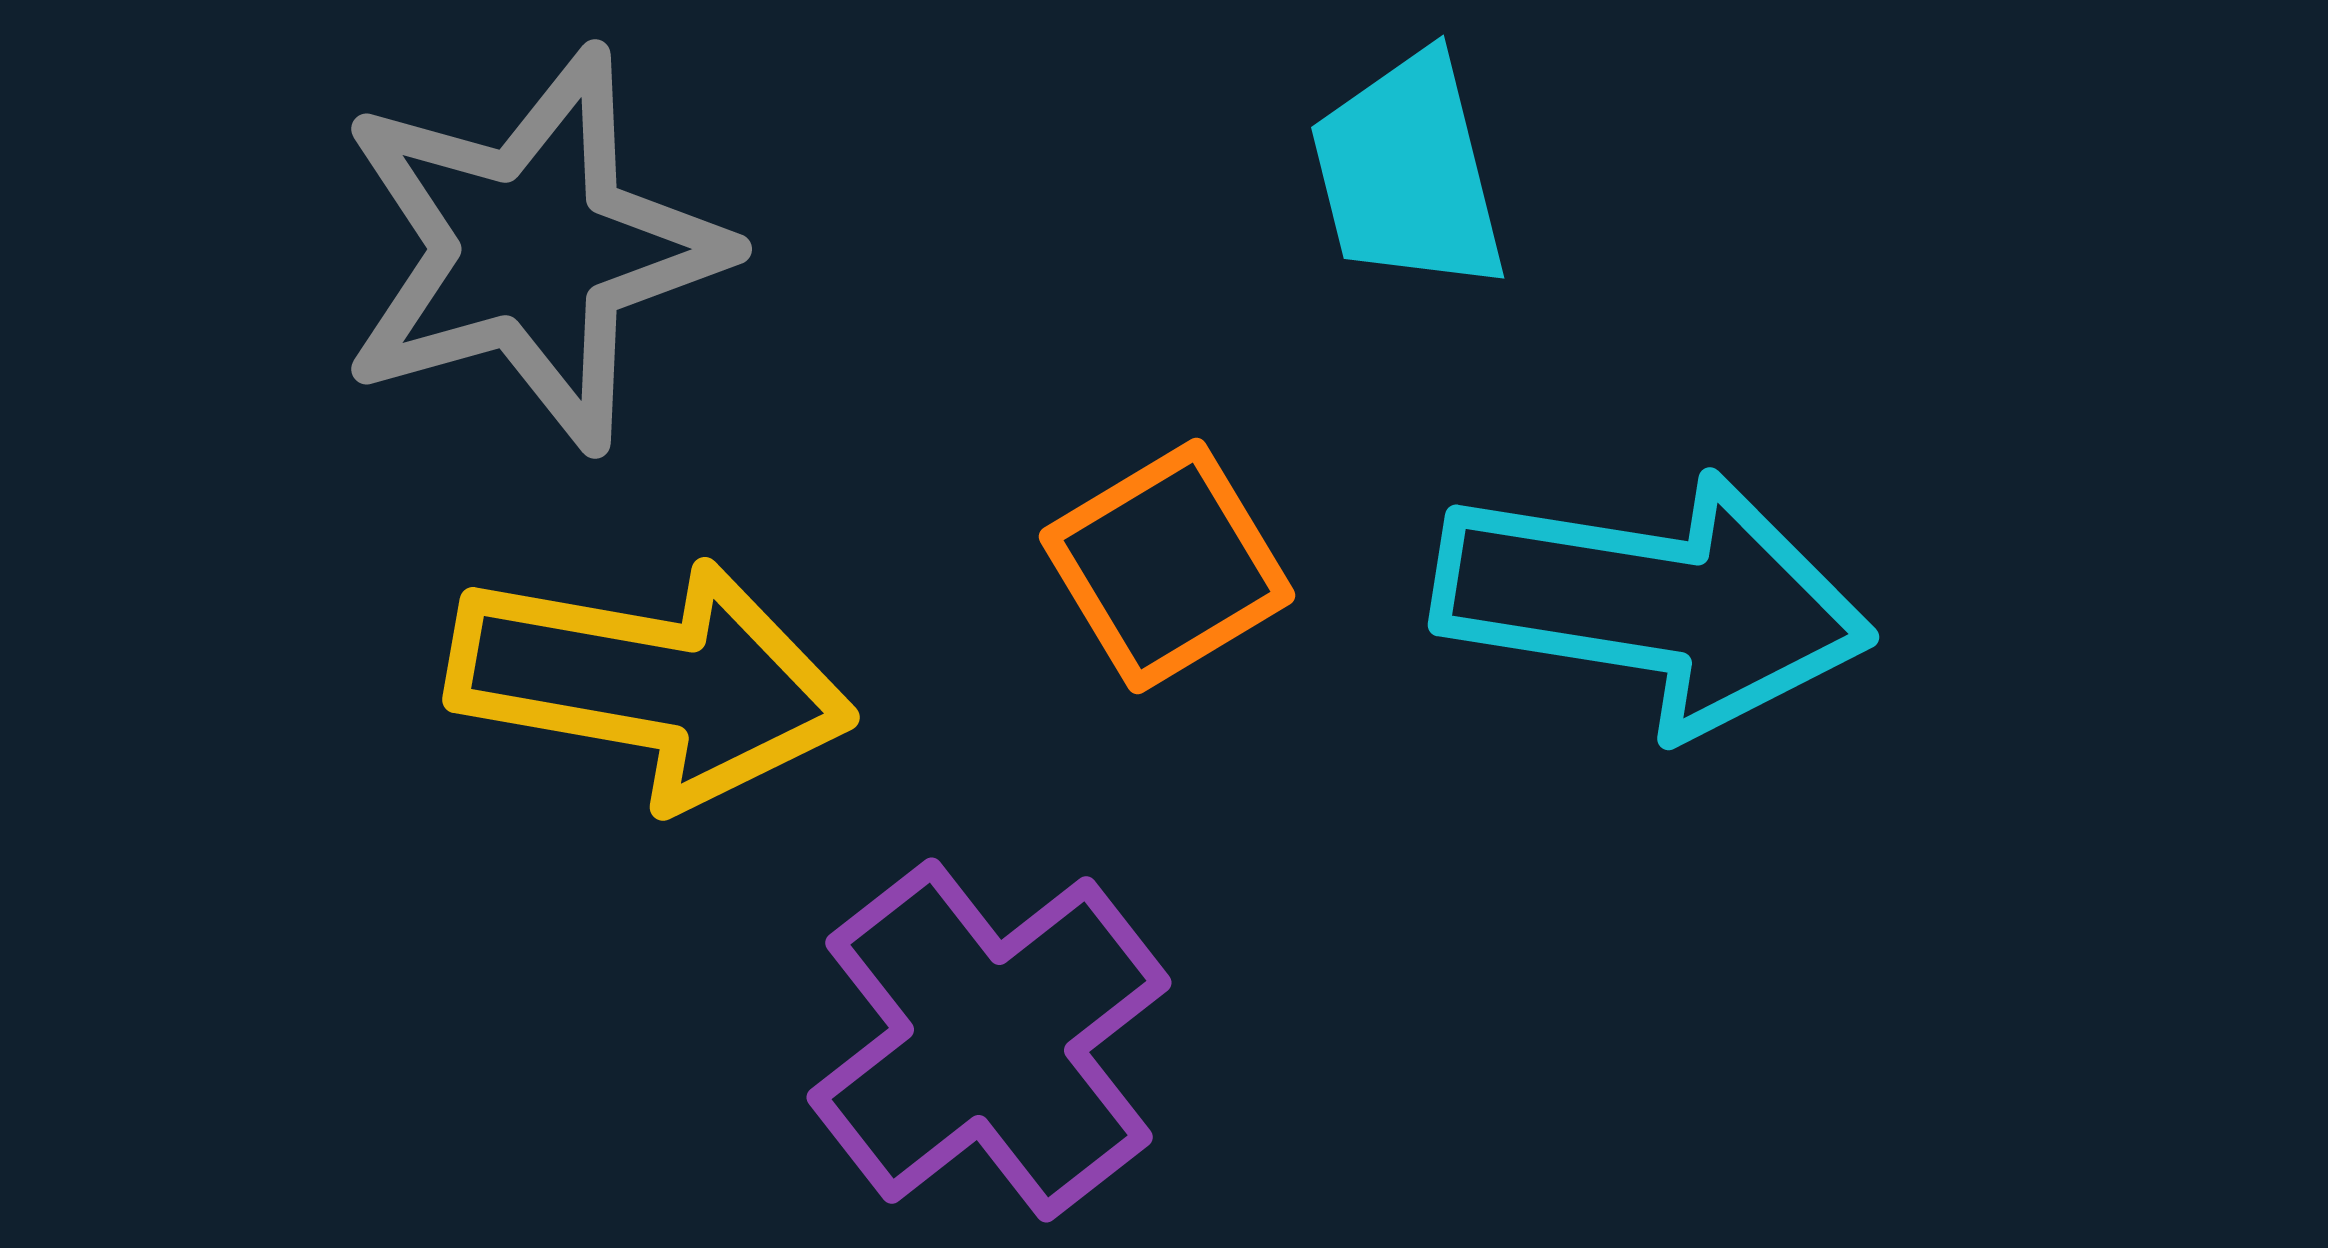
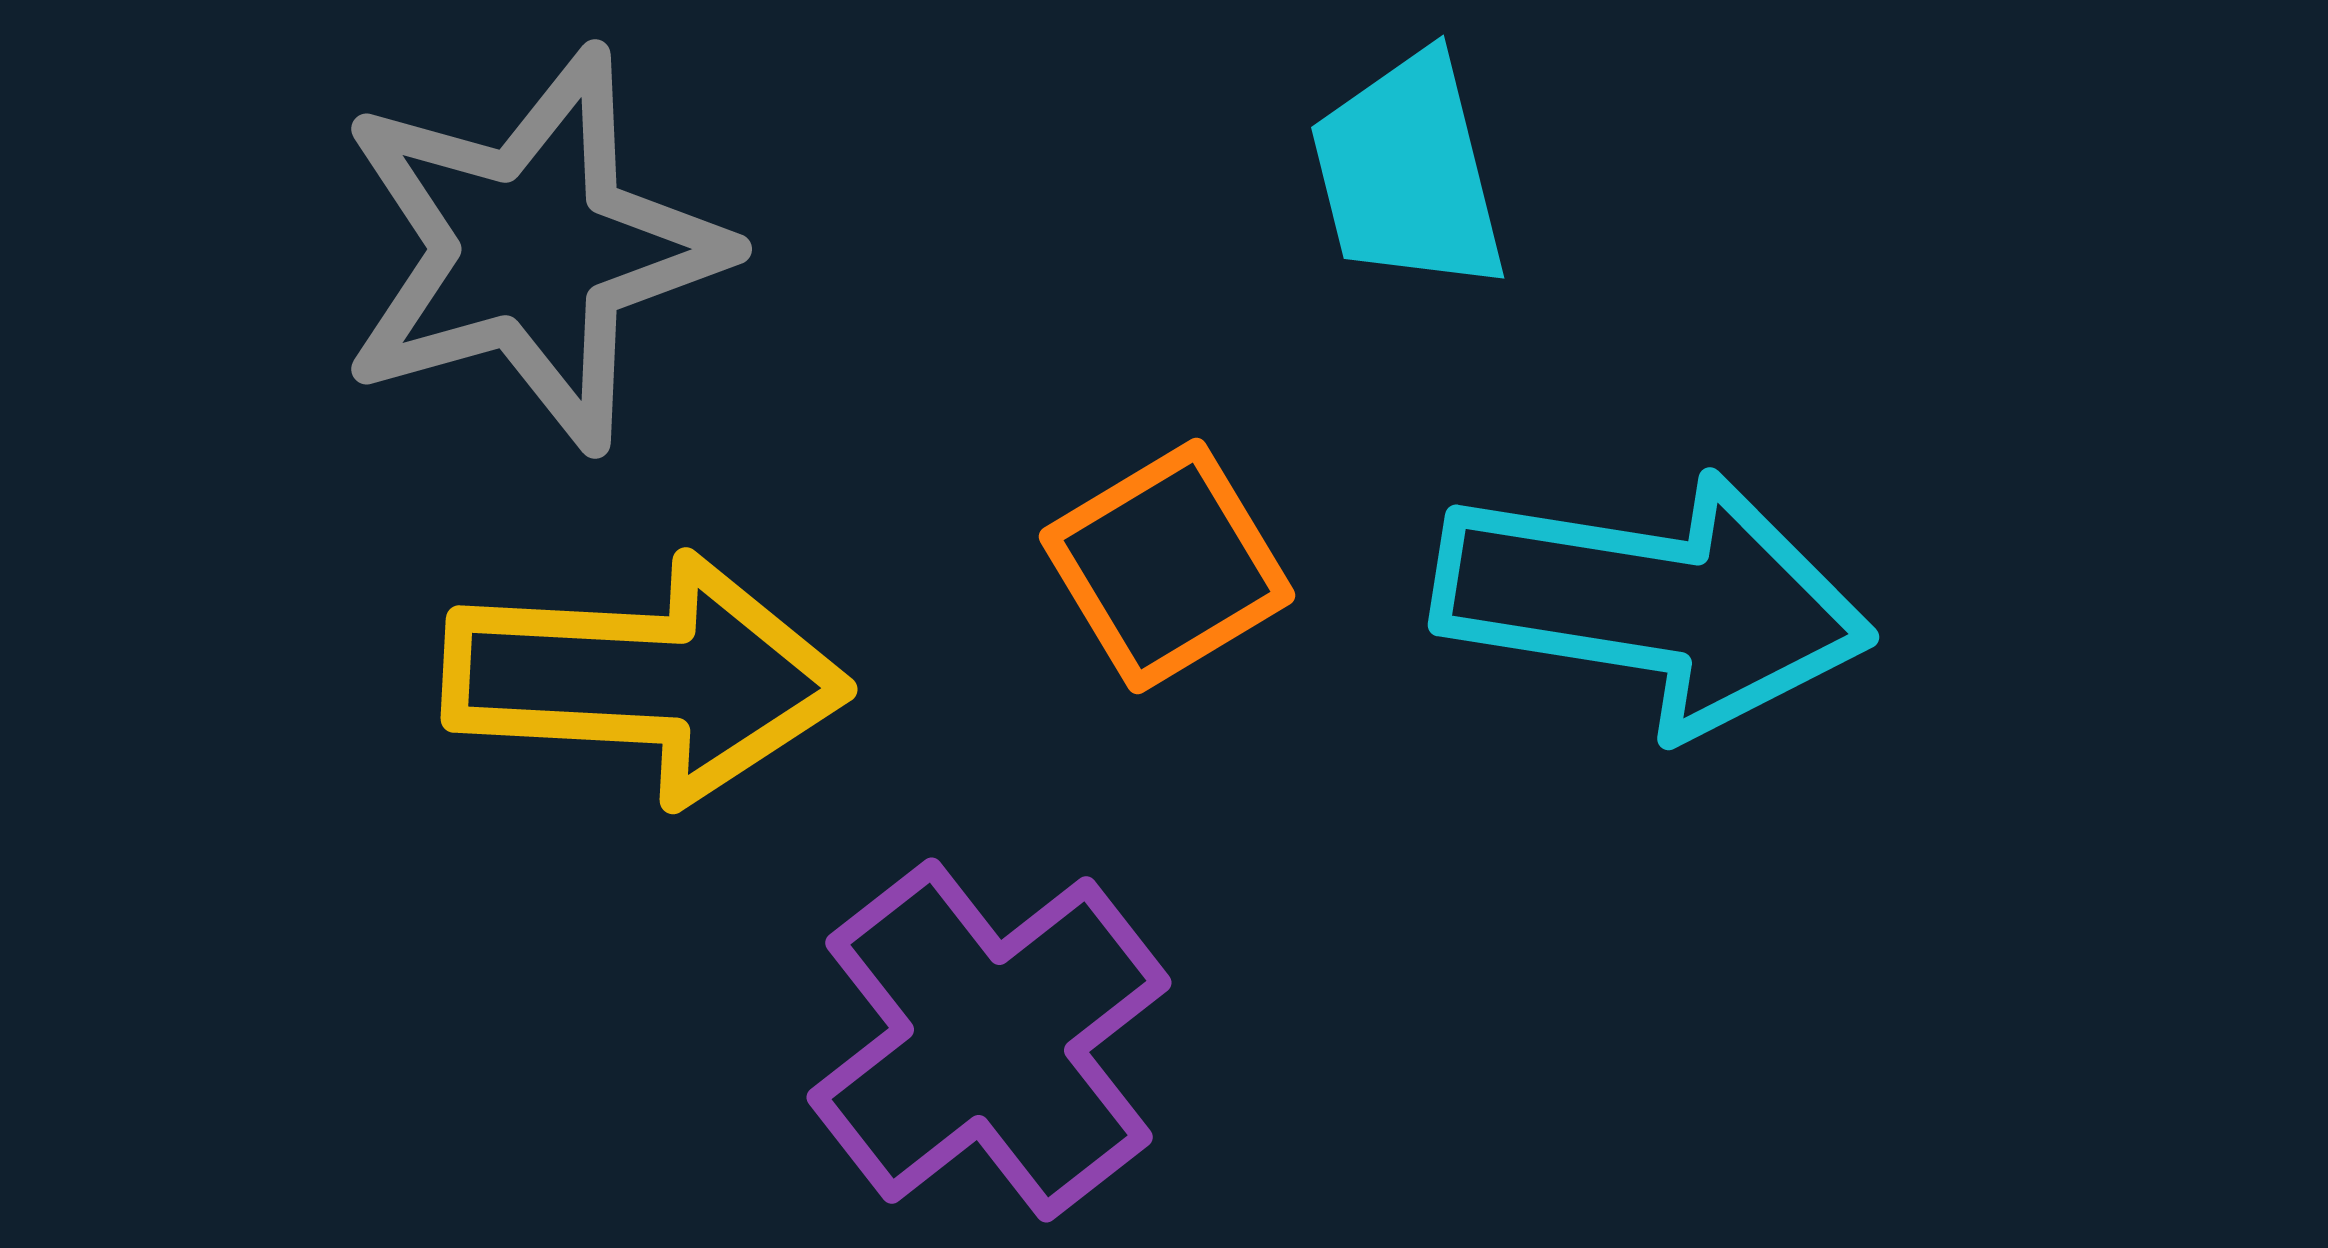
yellow arrow: moved 5 px left, 4 px up; rotated 7 degrees counterclockwise
